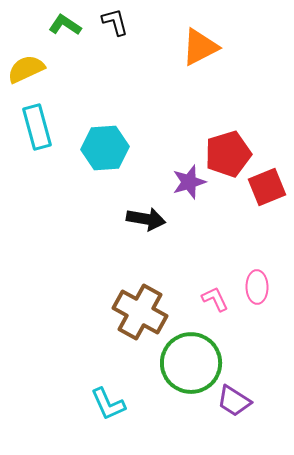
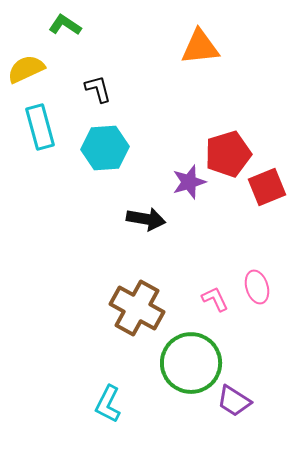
black L-shape: moved 17 px left, 67 px down
orange triangle: rotated 21 degrees clockwise
cyan rectangle: moved 3 px right
pink ellipse: rotated 16 degrees counterclockwise
brown cross: moved 3 px left, 4 px up
cyan L-shape: rotated 51 degrees clockwise
